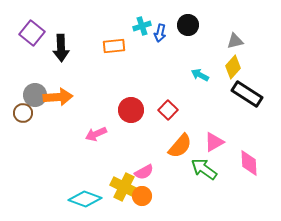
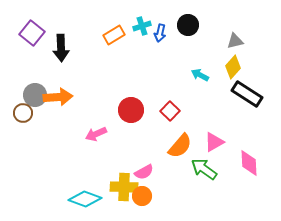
orange rectangle: moved 11 px up; rotated 25 degrees counterclockwise
red square: moved 2 px right, 1 px down
yellow cross: rotated 24 degrees counterclockwise
